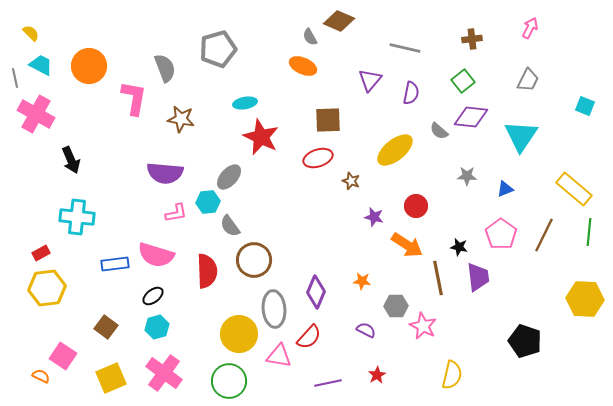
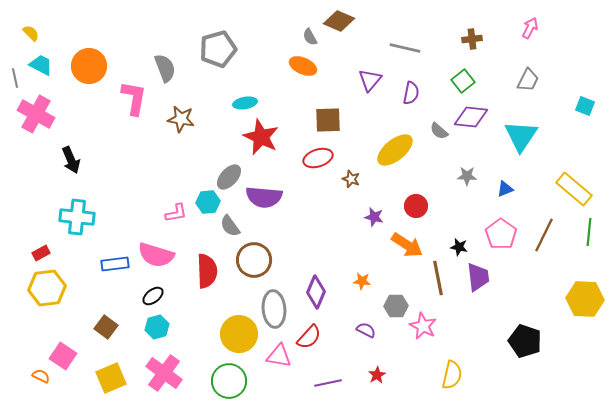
purple semicircle at (165, 173): moved 99 px right, 24 px down
brown star at (351, 181): moved 2 px up
